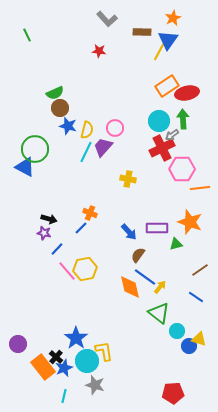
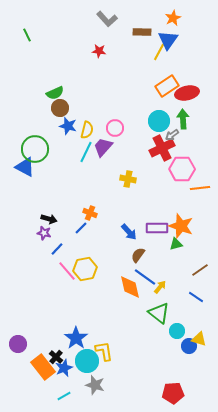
orange star at (190, 222): moved 9 px left, 4 px down
cyan line at (64, 396): rotated 48 degrees clockwise
